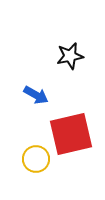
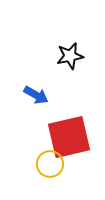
red square: moved 2 px left, 3 px down
yellow circle: moved 14 px right, 5 px down
